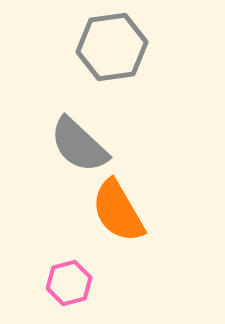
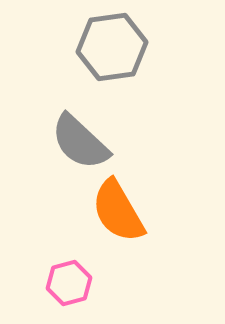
gray semicircle: moved 1 px right, 3 px up
